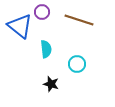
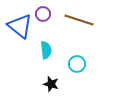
purple circle: moved 1 px right, 2 px down
cyan semicircle: moved 1 px down
